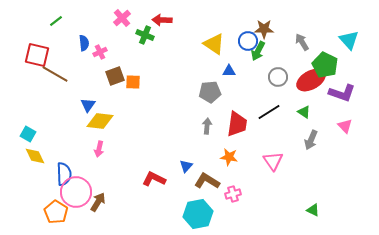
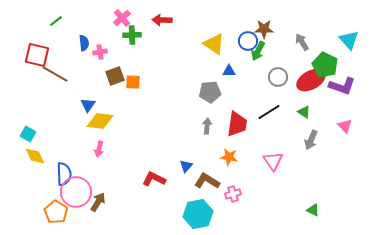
green cross at (145, 35): moved 13 px left; rotated 24 degrees counterclockwise
pink cross at (100, 52): rotated 16 degrees clockwise
purple L-shape at (342, 93): moved 7 px up
